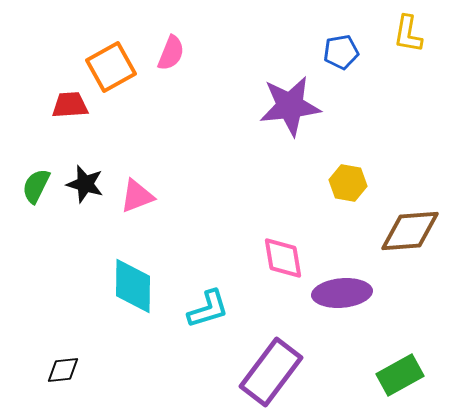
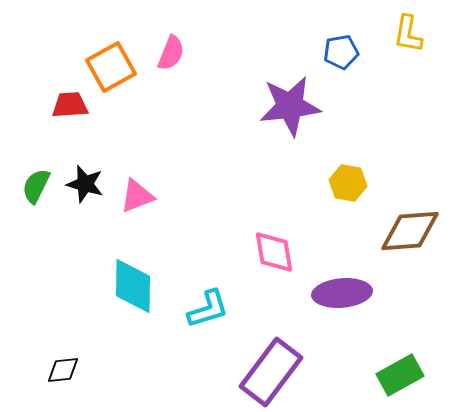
pink diamond: moved 9 px left, 6 px up
